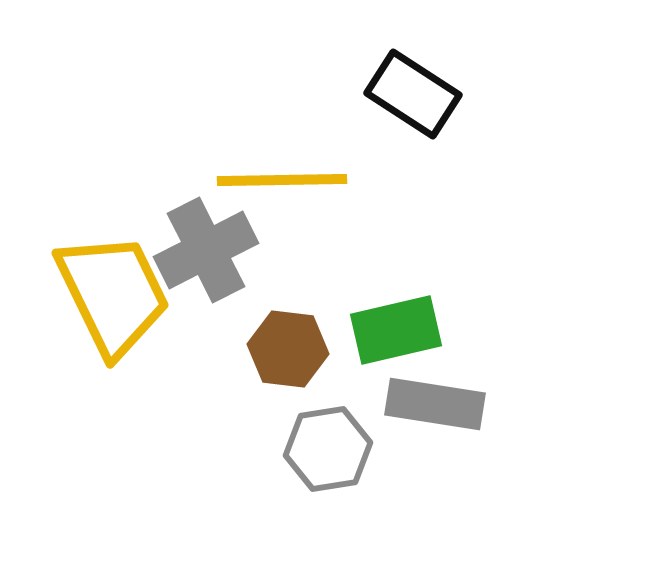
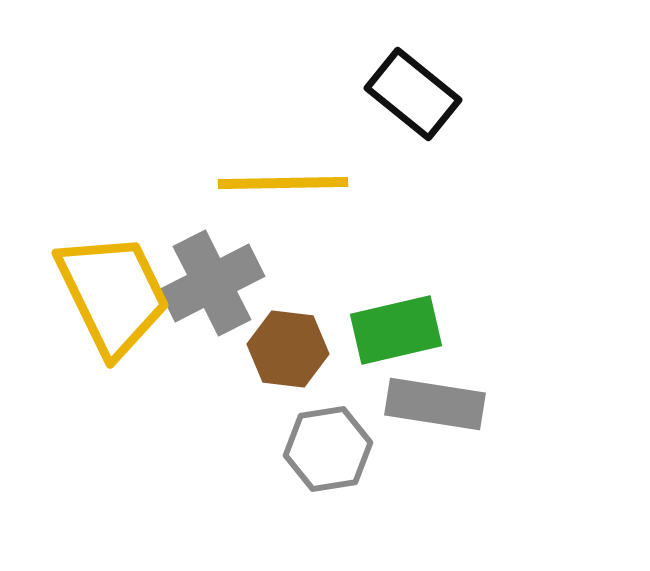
black rectangle: rotated 6 degrees clockwise
yellow line: moved 1 px right, 3 px down
gray cross: moved 6 px right, 33 px down
